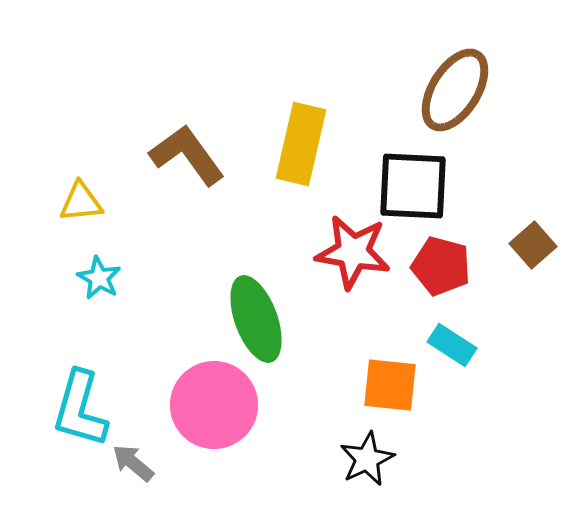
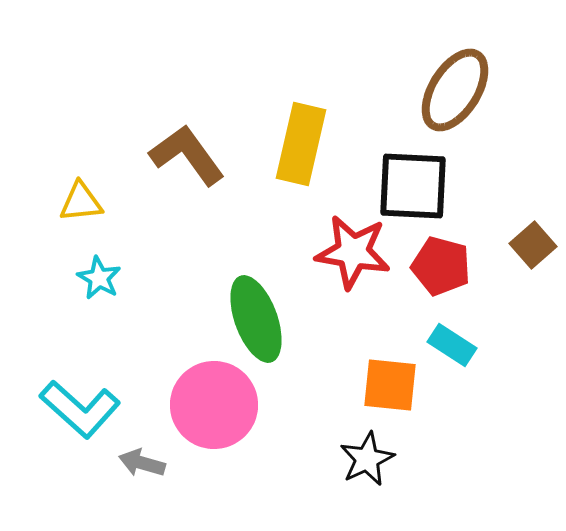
cyan L-shape: rotated 64 degrees counterclockwise
gray arrow: moved 9 px right; rotated 24 degrees counterclockwise
